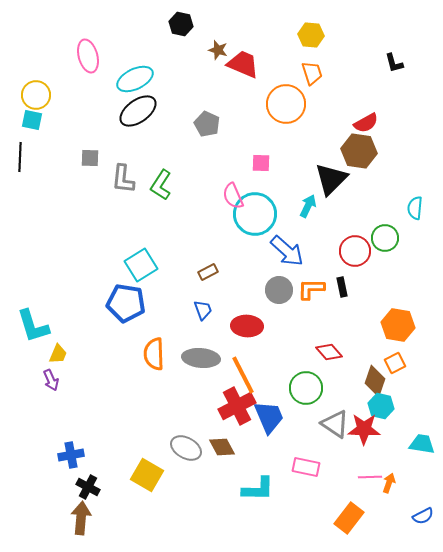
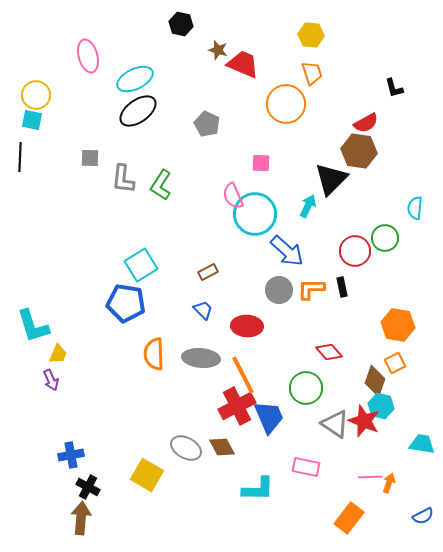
black L-shape at (394, 63): moved 25 px down
blue trapezoid at (203, 310): rotated 25 degrees counterclockwise
red star at (364, 429): moved 8 px up; rotated 20 degrees clockwise
